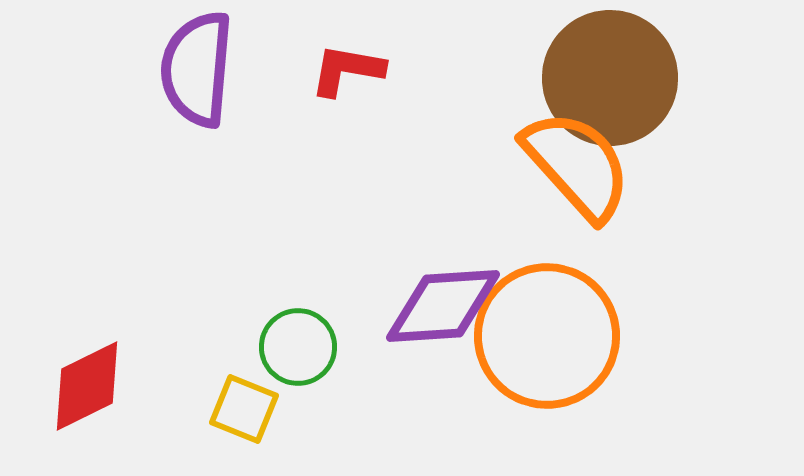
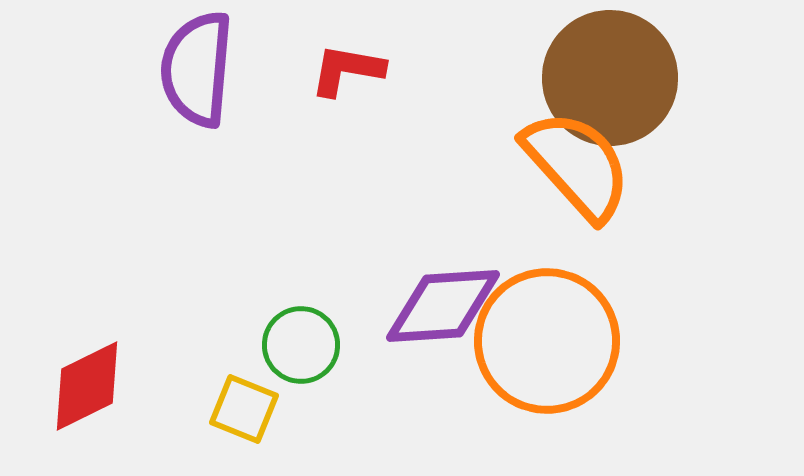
orange circle: moved 5 px down
green circle: moved 3 px right, 2 px up
